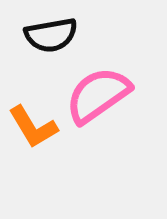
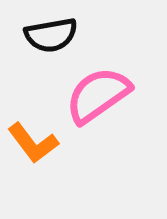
orange L-shape: moved 16 px down; rotated 6 degrees counterclockwise
